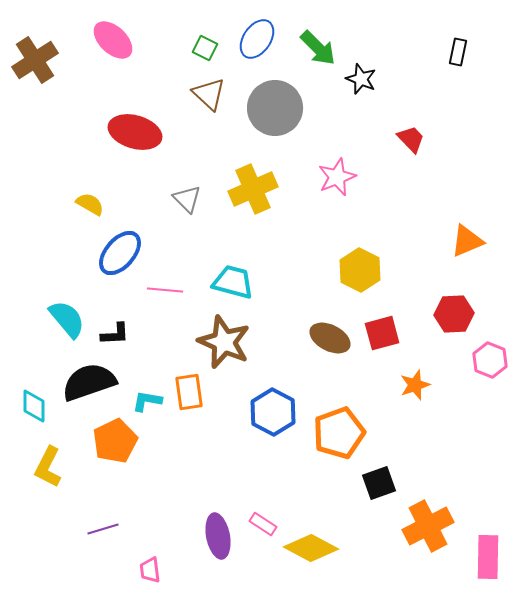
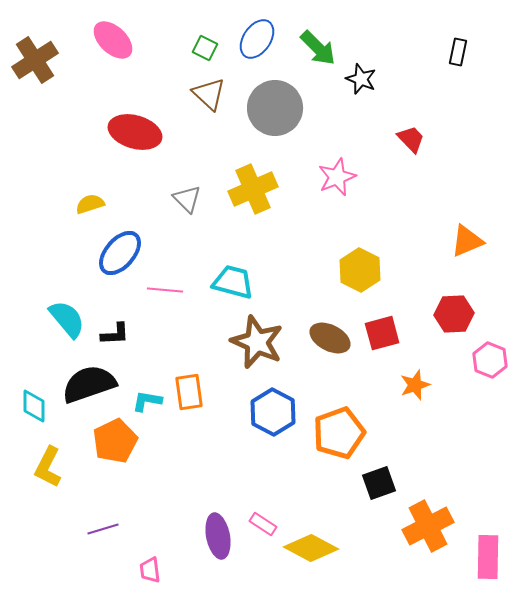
yellow semicircle at (90, 204): rotated 48 degrees counterclockwise
brown star at (224, 342): moved 33 px right
black semicircle at (89, 382): moved 2 px down
